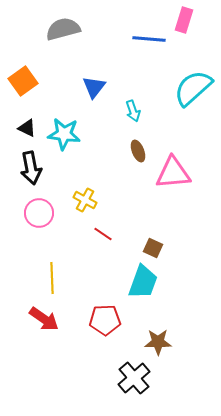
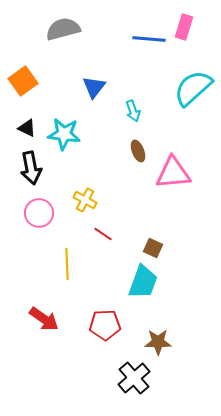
pink rectangle: moved 7 px down
yellow line: moved 15 px right, 14 px up
red pentagon: moved 5 px down
